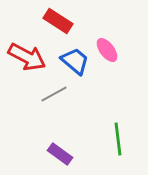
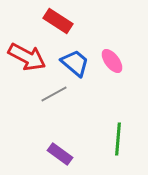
pink ellipse: moved 5 px right, 11 px down
blue trapezoid: moved 2 px down
green line: rotated 12 degrees clockwise
